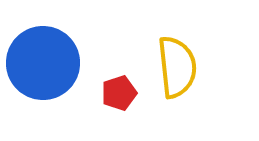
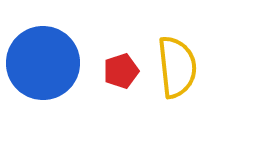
red pentagon: moved 2 px right, 22 px up
